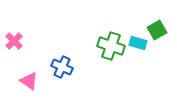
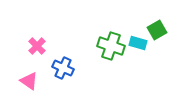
pink cross: moved 23 px right, 5 px down
blue cross: moved 1 px right, 1 px down
